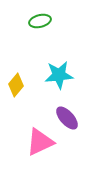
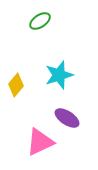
green ellipse: rotated 20 degrees counterclockwise
cyan star: rotated 12 degrees counterclockwise
purple ellipse: rotated 15 degrees counterclockwise
